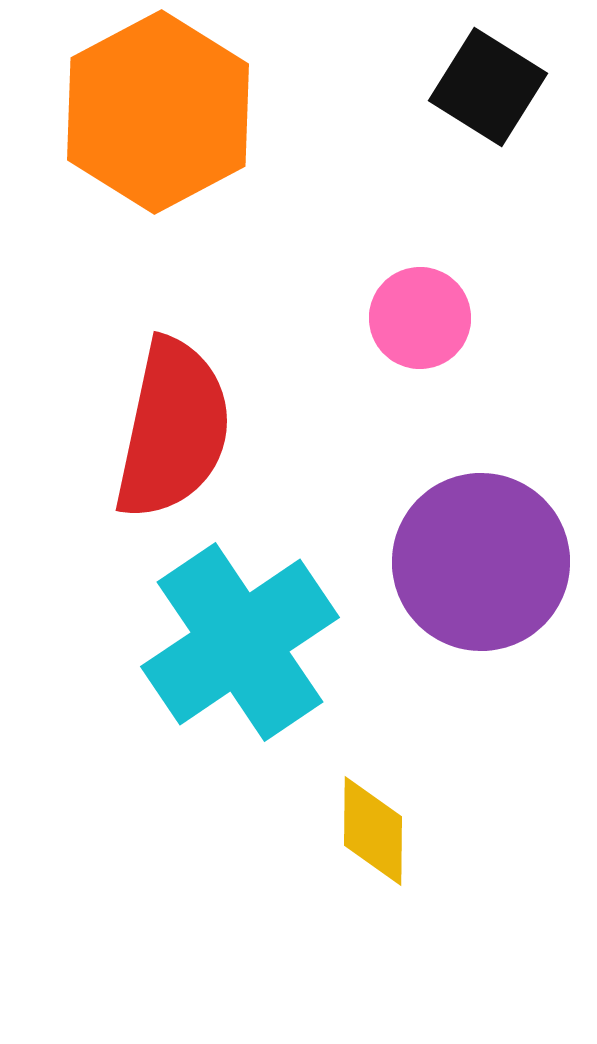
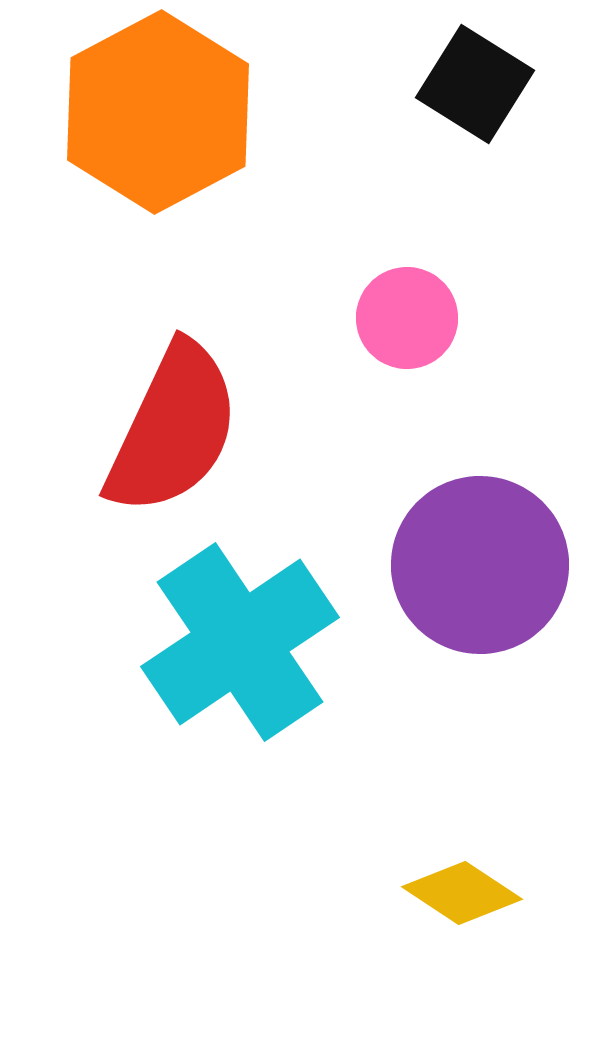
black square: moved 13 px left, 3 px up
pink circle: moved 13 px left
red semicircle: rotated 13 degrees clockwise
purple circle: moved 1 px left, 3 px down
yellow diamond: moved 89 px right, 62 px down; rotated 57 degrees counterclockwise
